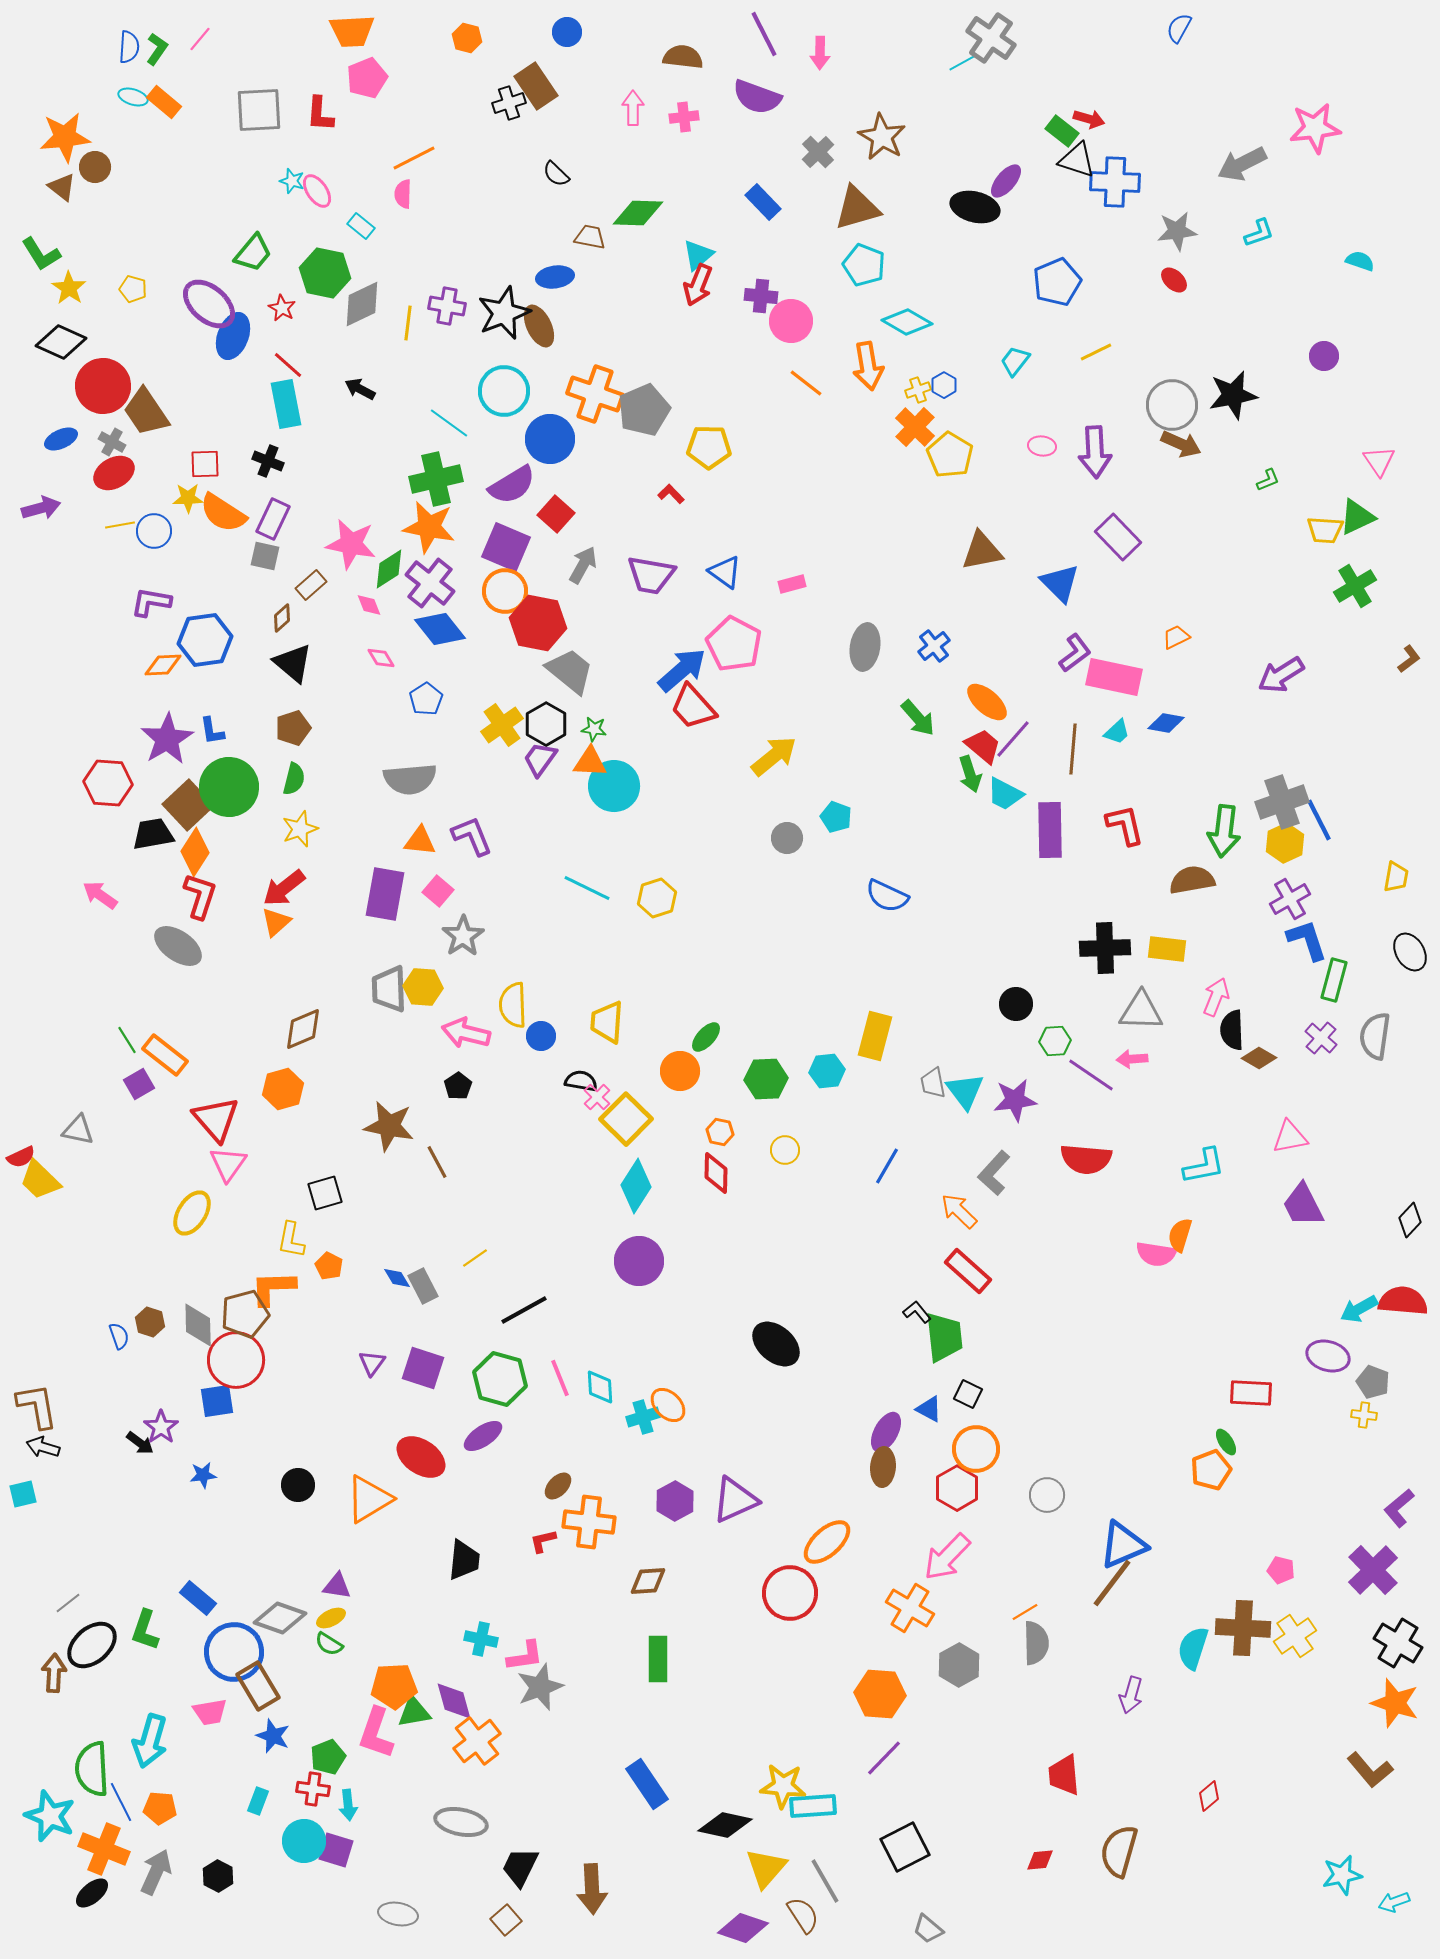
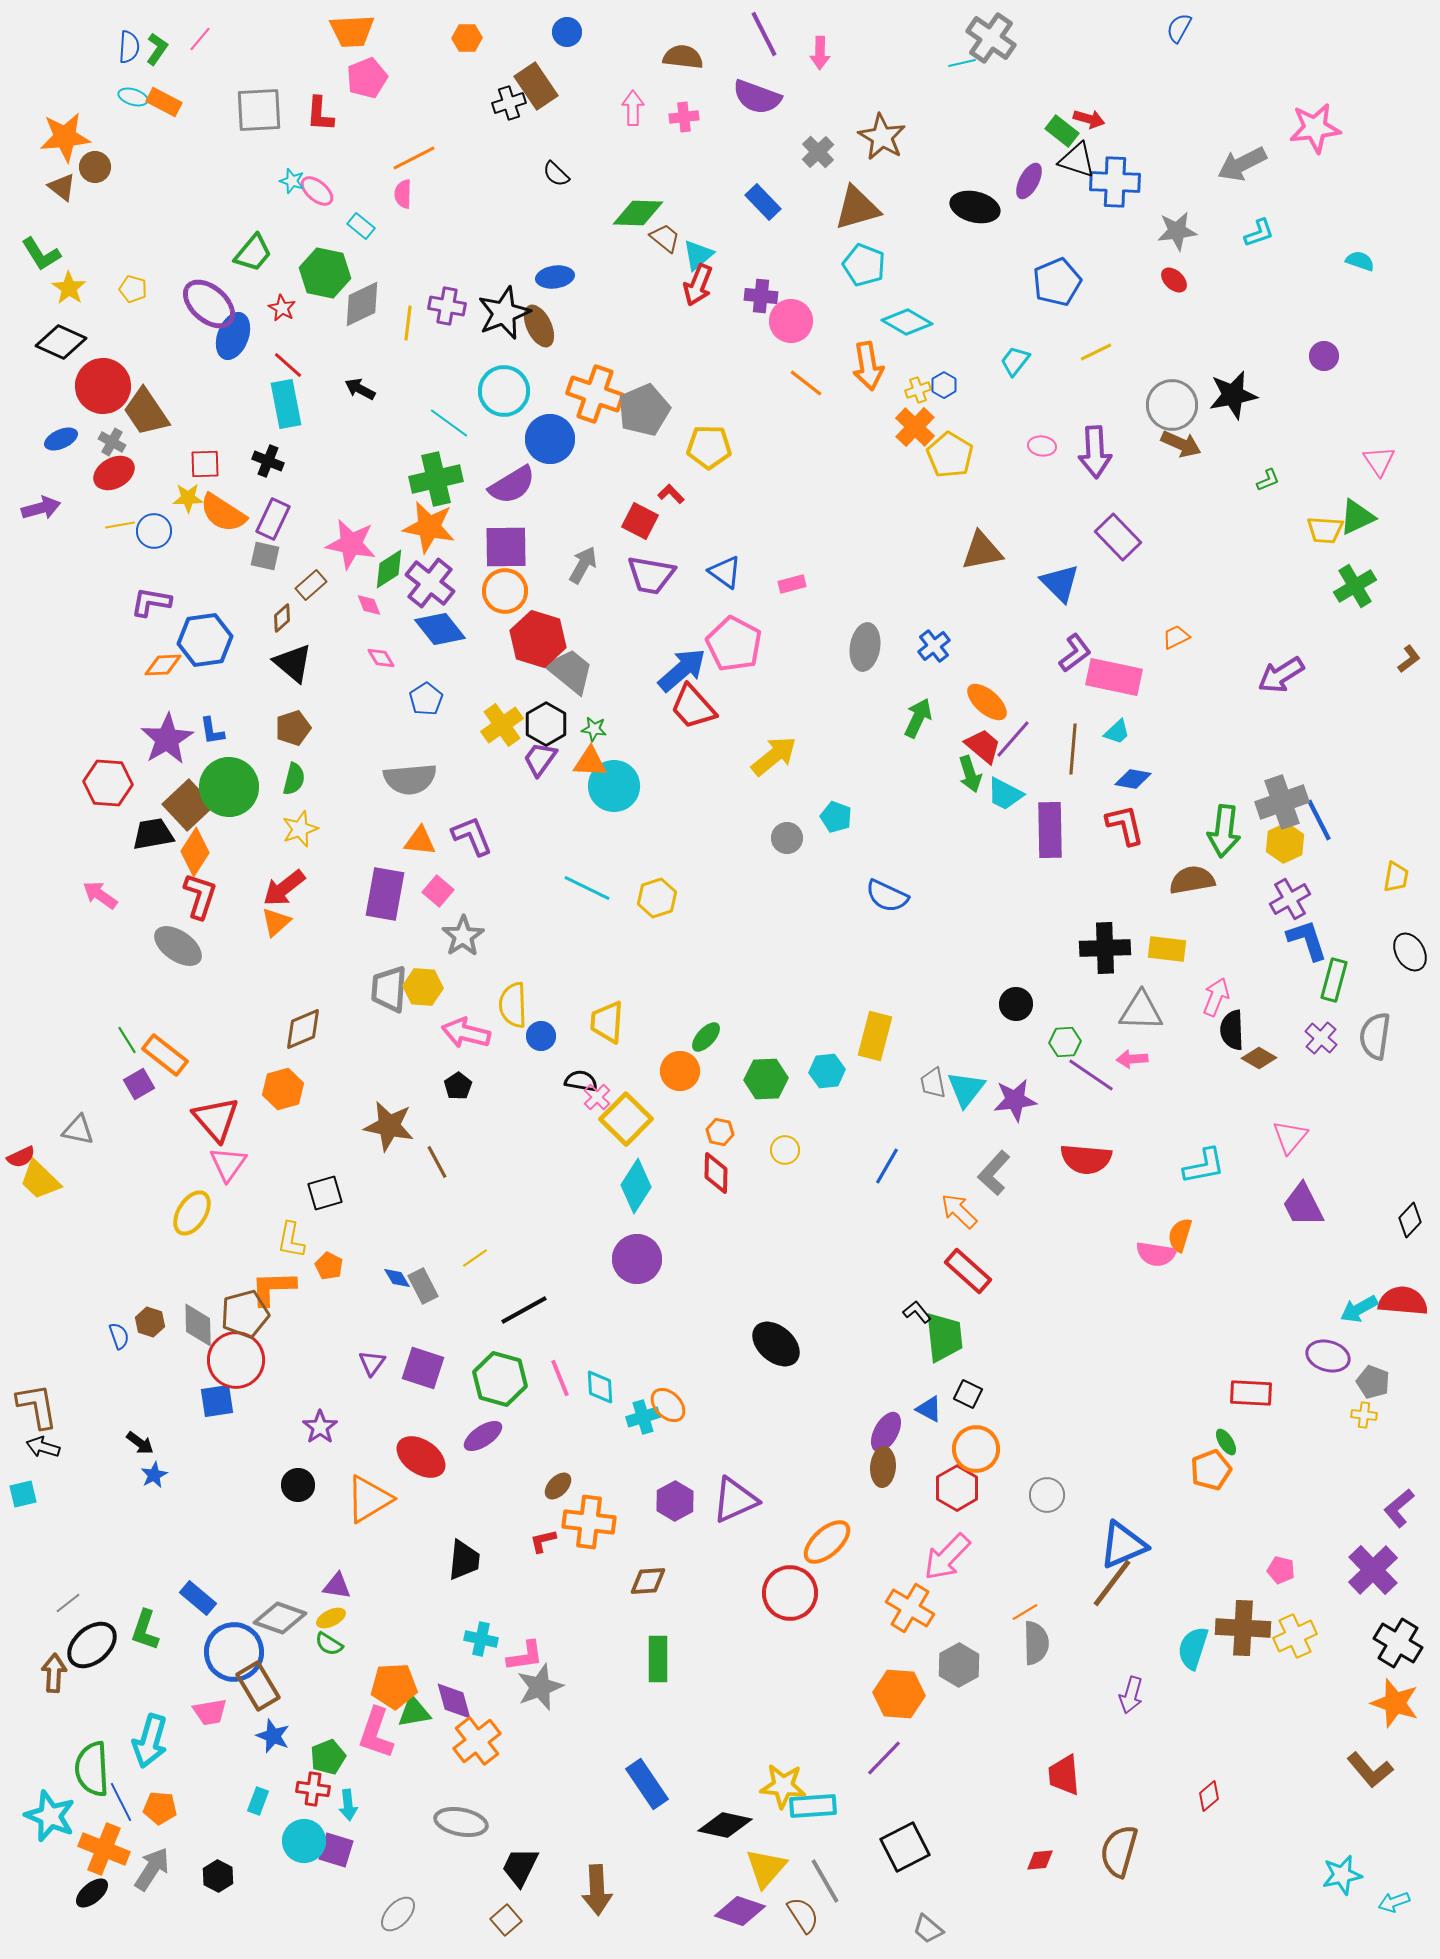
orange hexagon at (467, 38): rotated 16 degrees counterclockwise
cyan line at (962, 63): rotated 16 degrees clockwise
orange rectangle at (164, 102): rotated 12 degrees counterclockwise
purple ellipse at (1006, 181): moved 23 px right; rotated 12 degrees counterclockwise
pink ellipse at (317, 191): rotated 16 degrees counterclockwise
brown trapezoid at (590, 237): moved 75 px right, 1 px down; rotated 28 degrees clockwise
red square at (556, 514): moved 84 px right, 7 px down; rotated 15 degrees counterclockwise
purple square at (506, 547): rotated 24 degrees counterclockwise
red hexagon at (538, 623): moved 16 px down; rotated 6 degrees clockwise
green arrow at (918, 718): rotated 114 degrees counterclockwise
blue diamond at (1166, 723): moved 33 px left, 56 px down
gray trapezoid at (389, 989): rotated 6 degrees clockwise
green hexagon at (1055, 1041): moved 10 px right, 1 px down
cyan triangle at (965, 1091): moved 1 px right, 2 px up; rotated 15 degrees clockwise
pink triangle at (1290, 1137): rotated 39 degrees counterclockwise
purple circle at (639, 1261): moved 2 px left, 2 px up
purple star at (161, 1427): moved 159 px right
blue star at (203, 1475): moved 49 px left; rotated 20 degrees counterclockwise
yellow cross at (1295, 1636): rotated 9 degrees clockwise
orange hexagon at (880, 1694): moved 19 px right
gray arrow at (156, 1872): moved 4 px left, 3 px up; rotated 9 degrees clockwise
brown arrow at (592, 1889): moved 5 px right, 1 px down
gray ellipse at (398, 1914): rotated 57 degrees counterclockwise
purple diamond at (743, 1928): moved 3 px left, 17 px up
